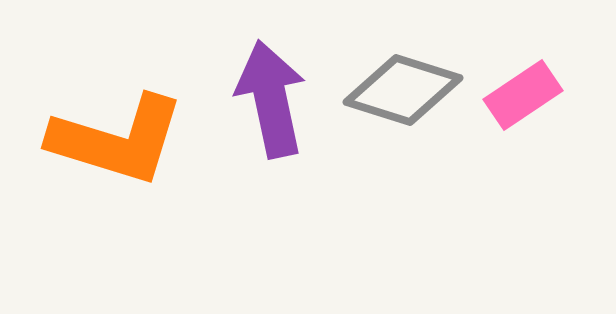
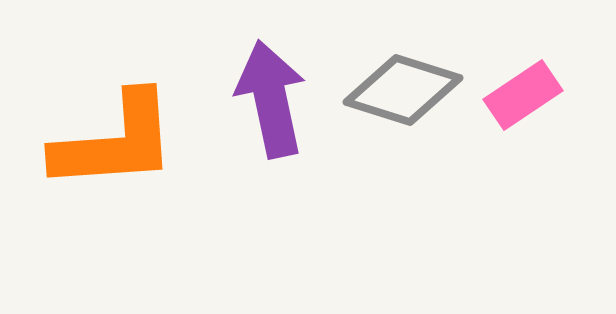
orange L-shape: moved 2 px left, 2 px down; rotated 21 degrees counterclockwise
